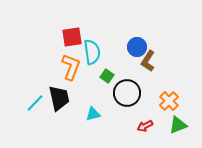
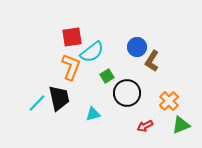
cyan semicircle: rotated 60 degrees clockwise
brown L-shape: moved 4 px right
green square: rotated 24 degrees clockwise
cyan line: moved 2 px right
green triangle: moved 3 px right
